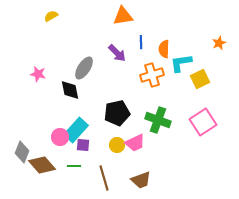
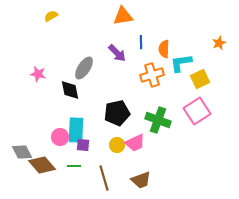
pink square: moved 6 px left, 11 px up
cyan rectangle: rotated 40 degrees counterclockwise
gray diamond: rotated 50 degrees counterclockwise
